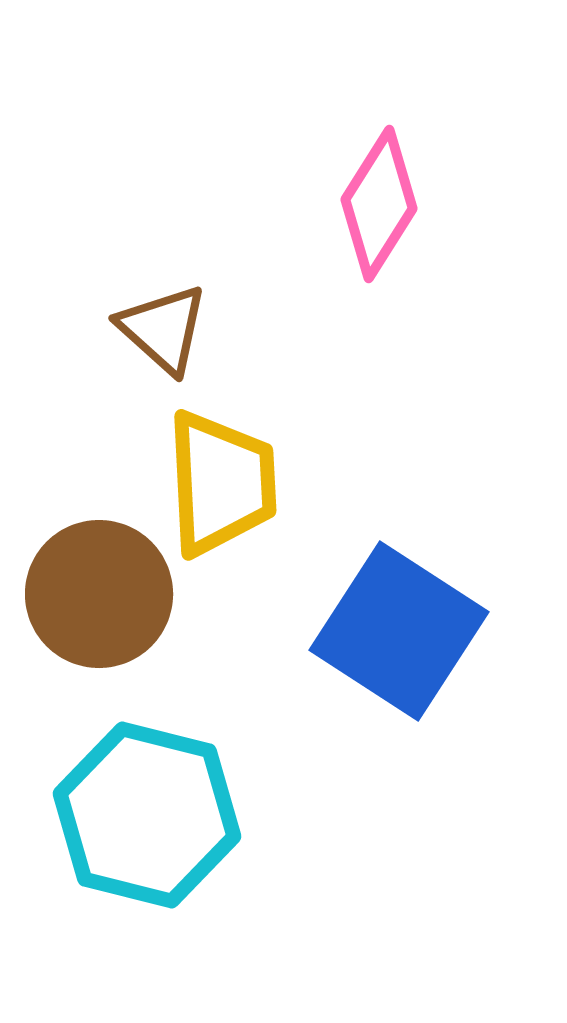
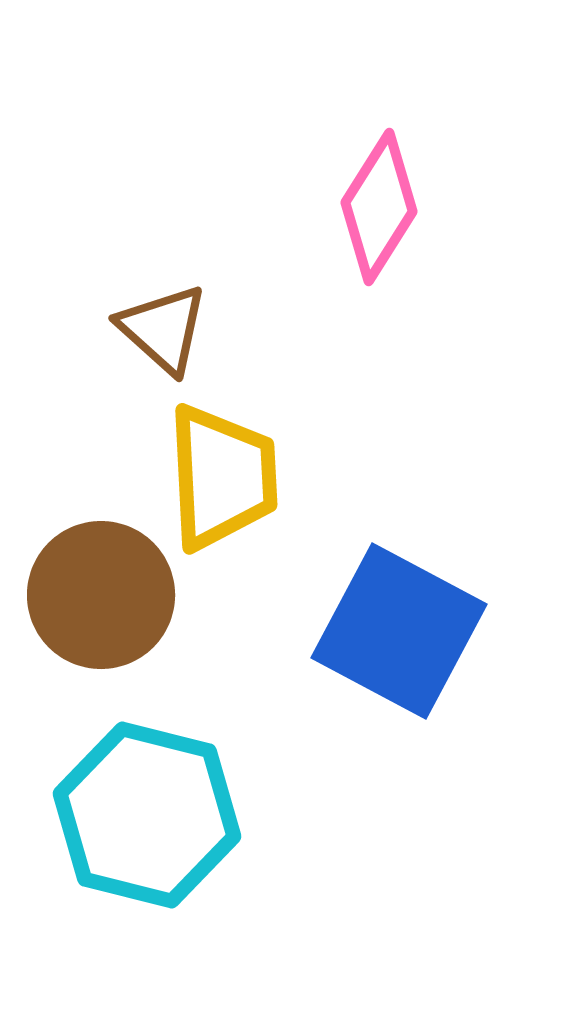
pink diamond: moved 3 px down
yellow trapezoid: moved 1 px right, 6 px up
brown circle: moved 2 px right, 1 px down
blue square: rotated 5 degrees counterclockwise
